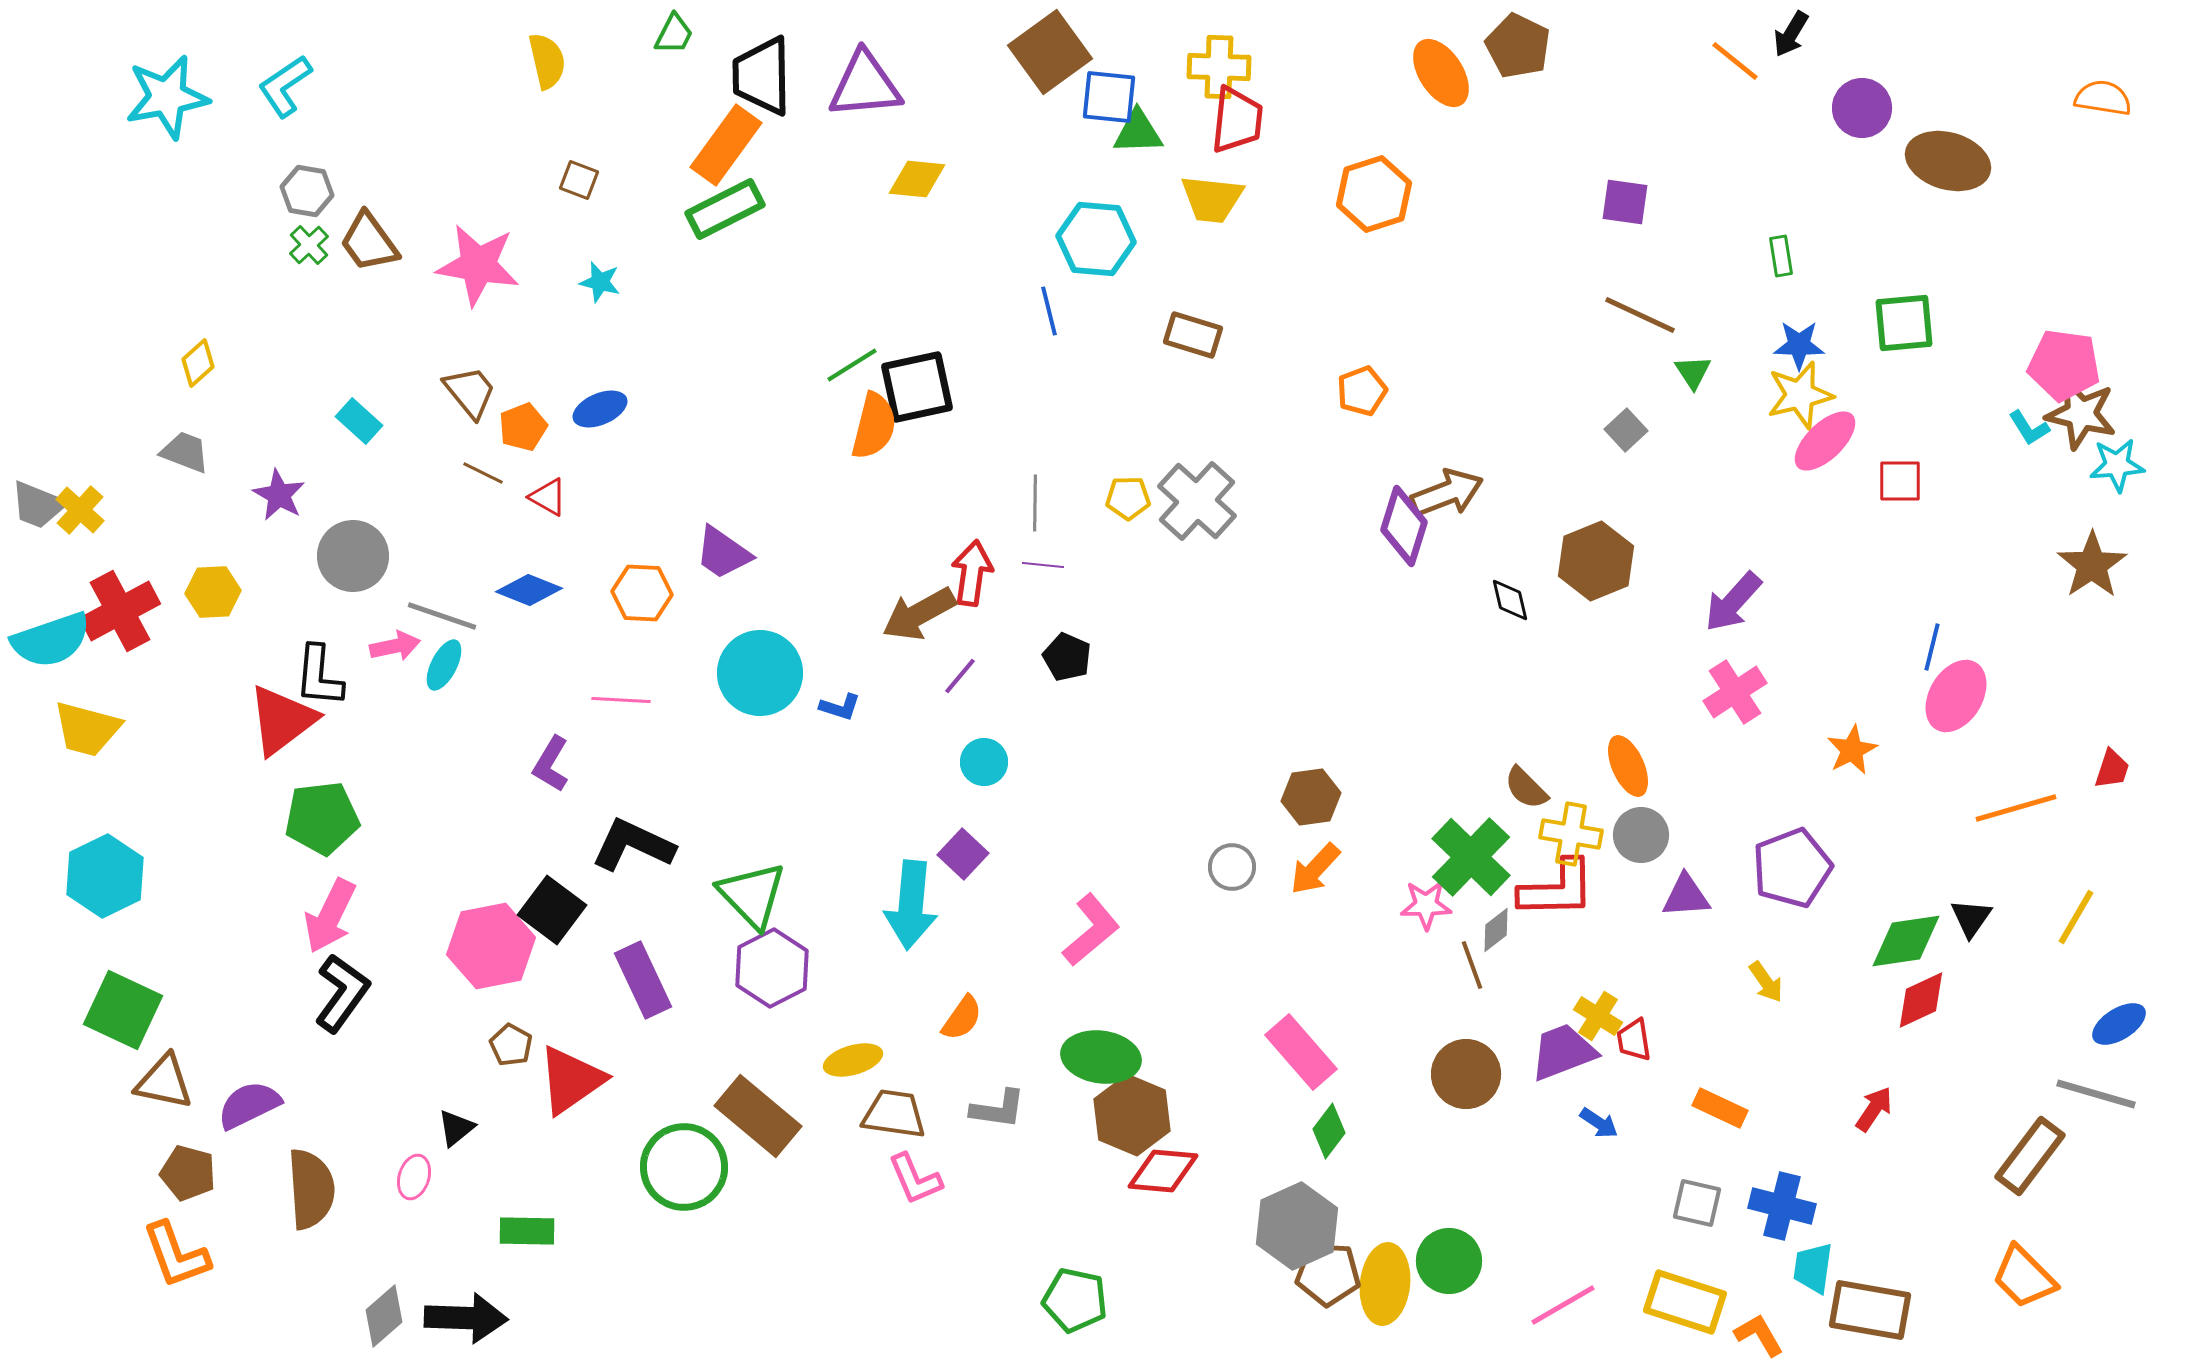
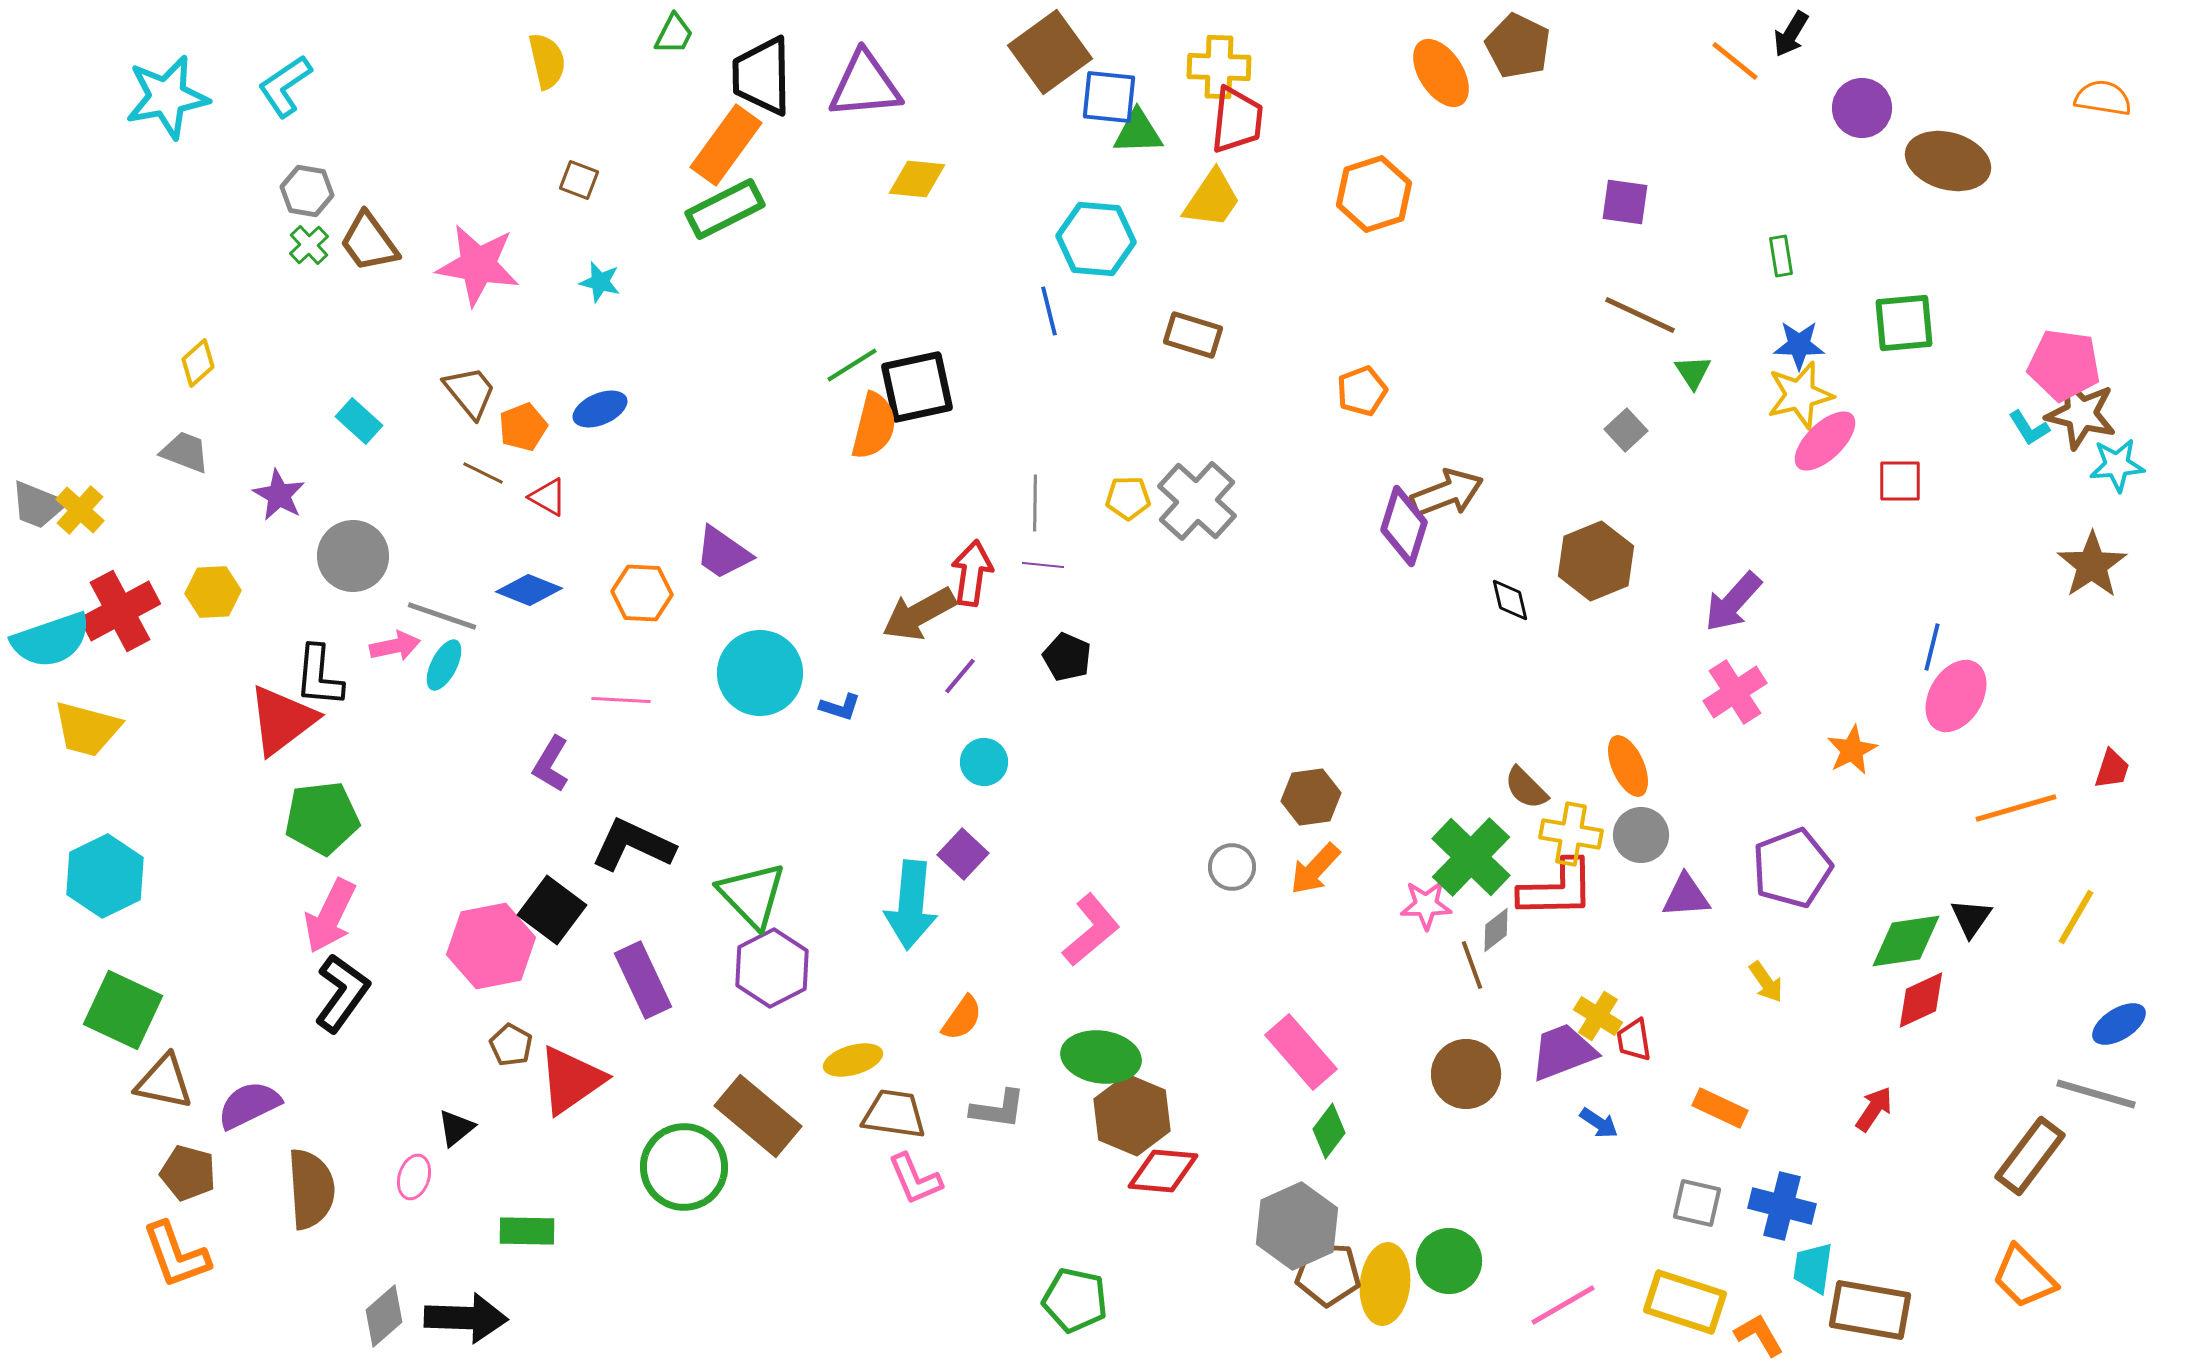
yellow trapezoid at (1212, 199): rotated 62 degrees counterclockwise
